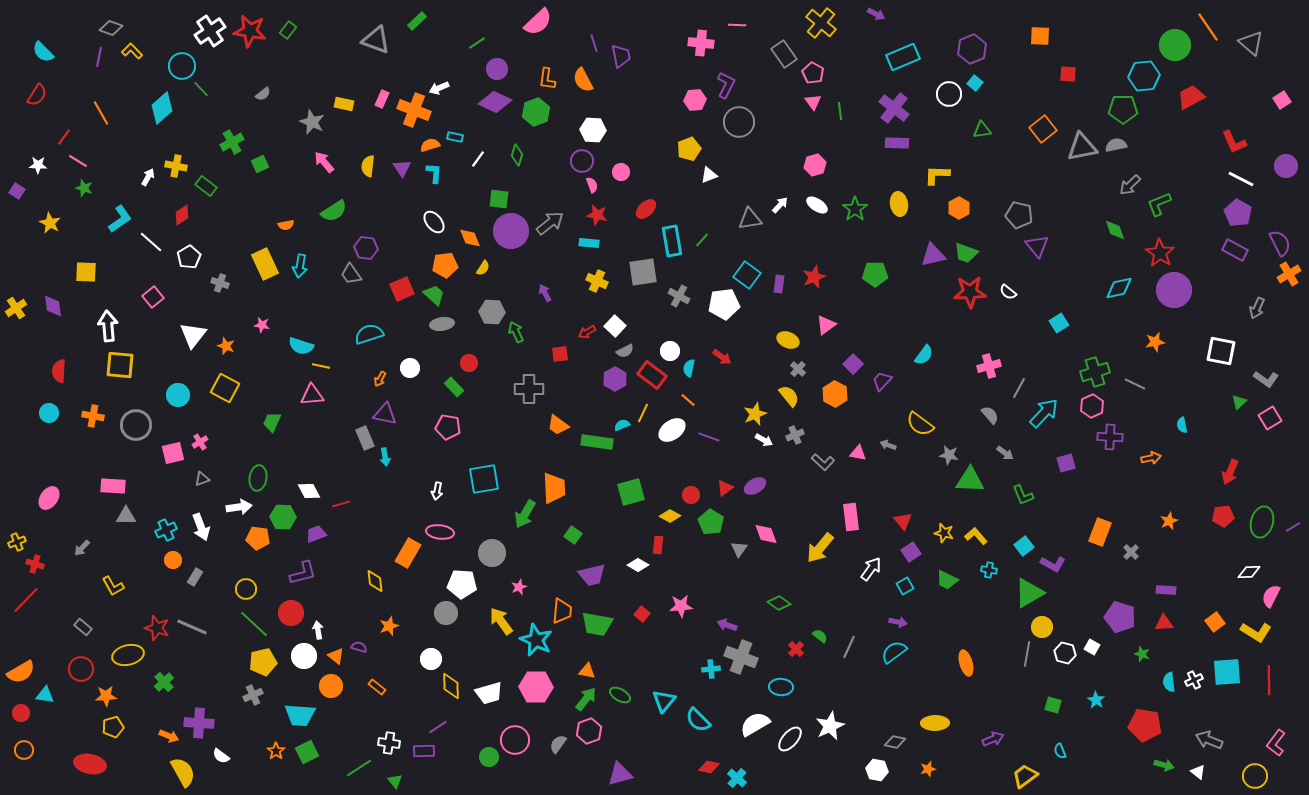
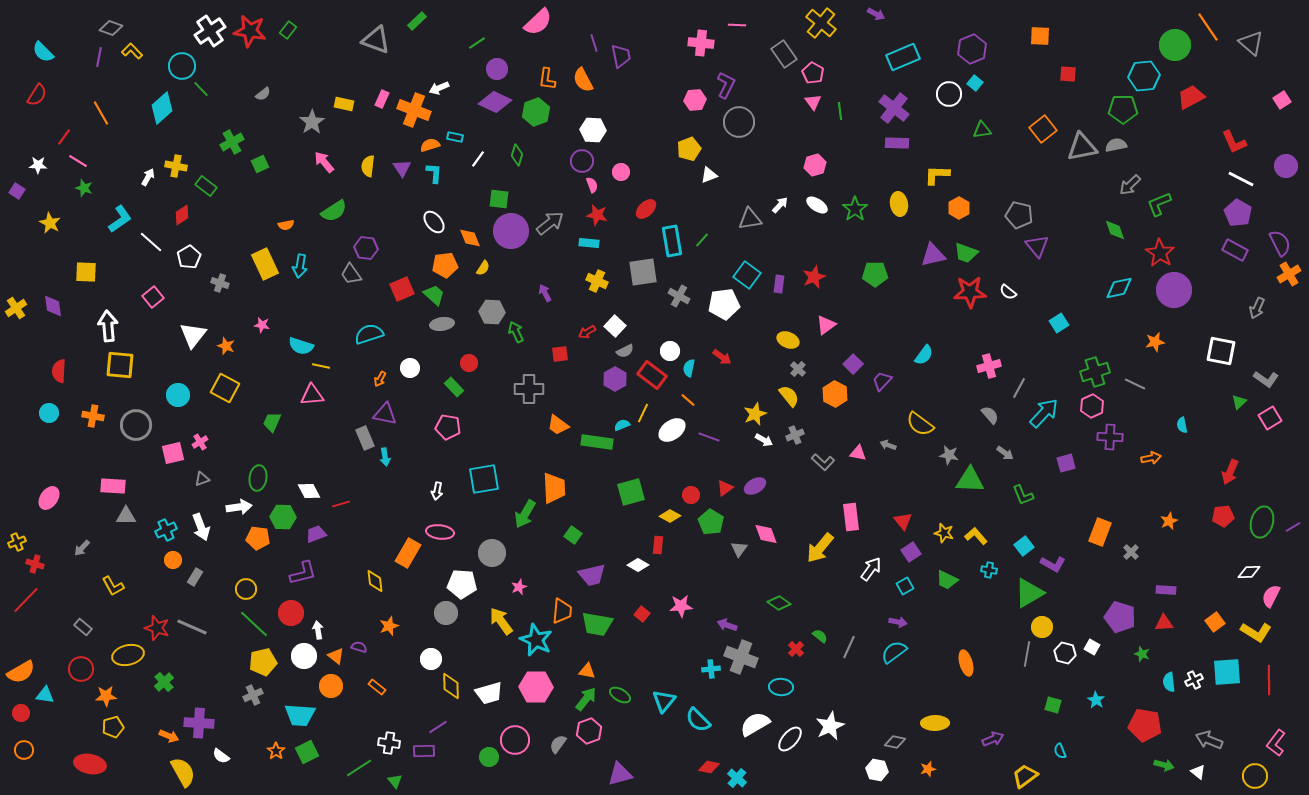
gray star at (312, 122): rotated 15 degrees clockwise
